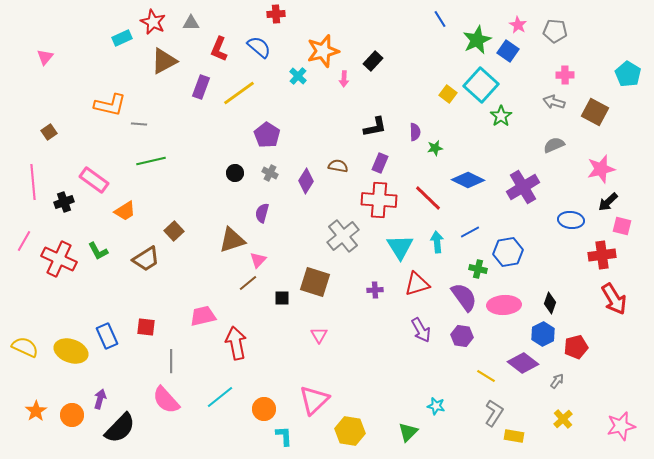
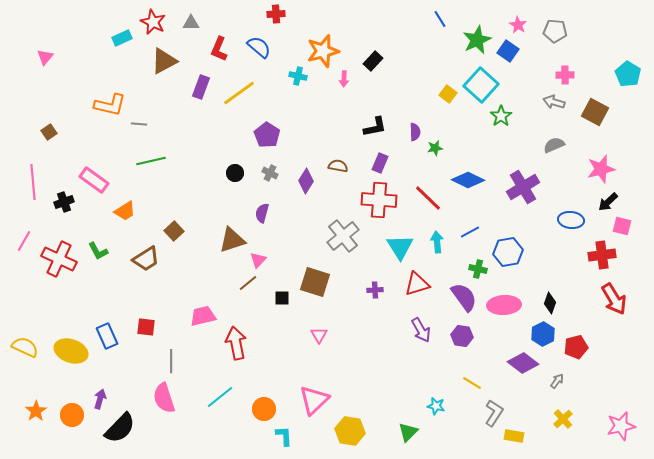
cyan cross at (298, 76): rotated 30 degrees counterclockwise
yellow line at (486, 376): moved 14 px left, 7 px down
pink semicircle at (166, 400): moved 2 px left, 2 px up; rotated 24 degrees clockwise
